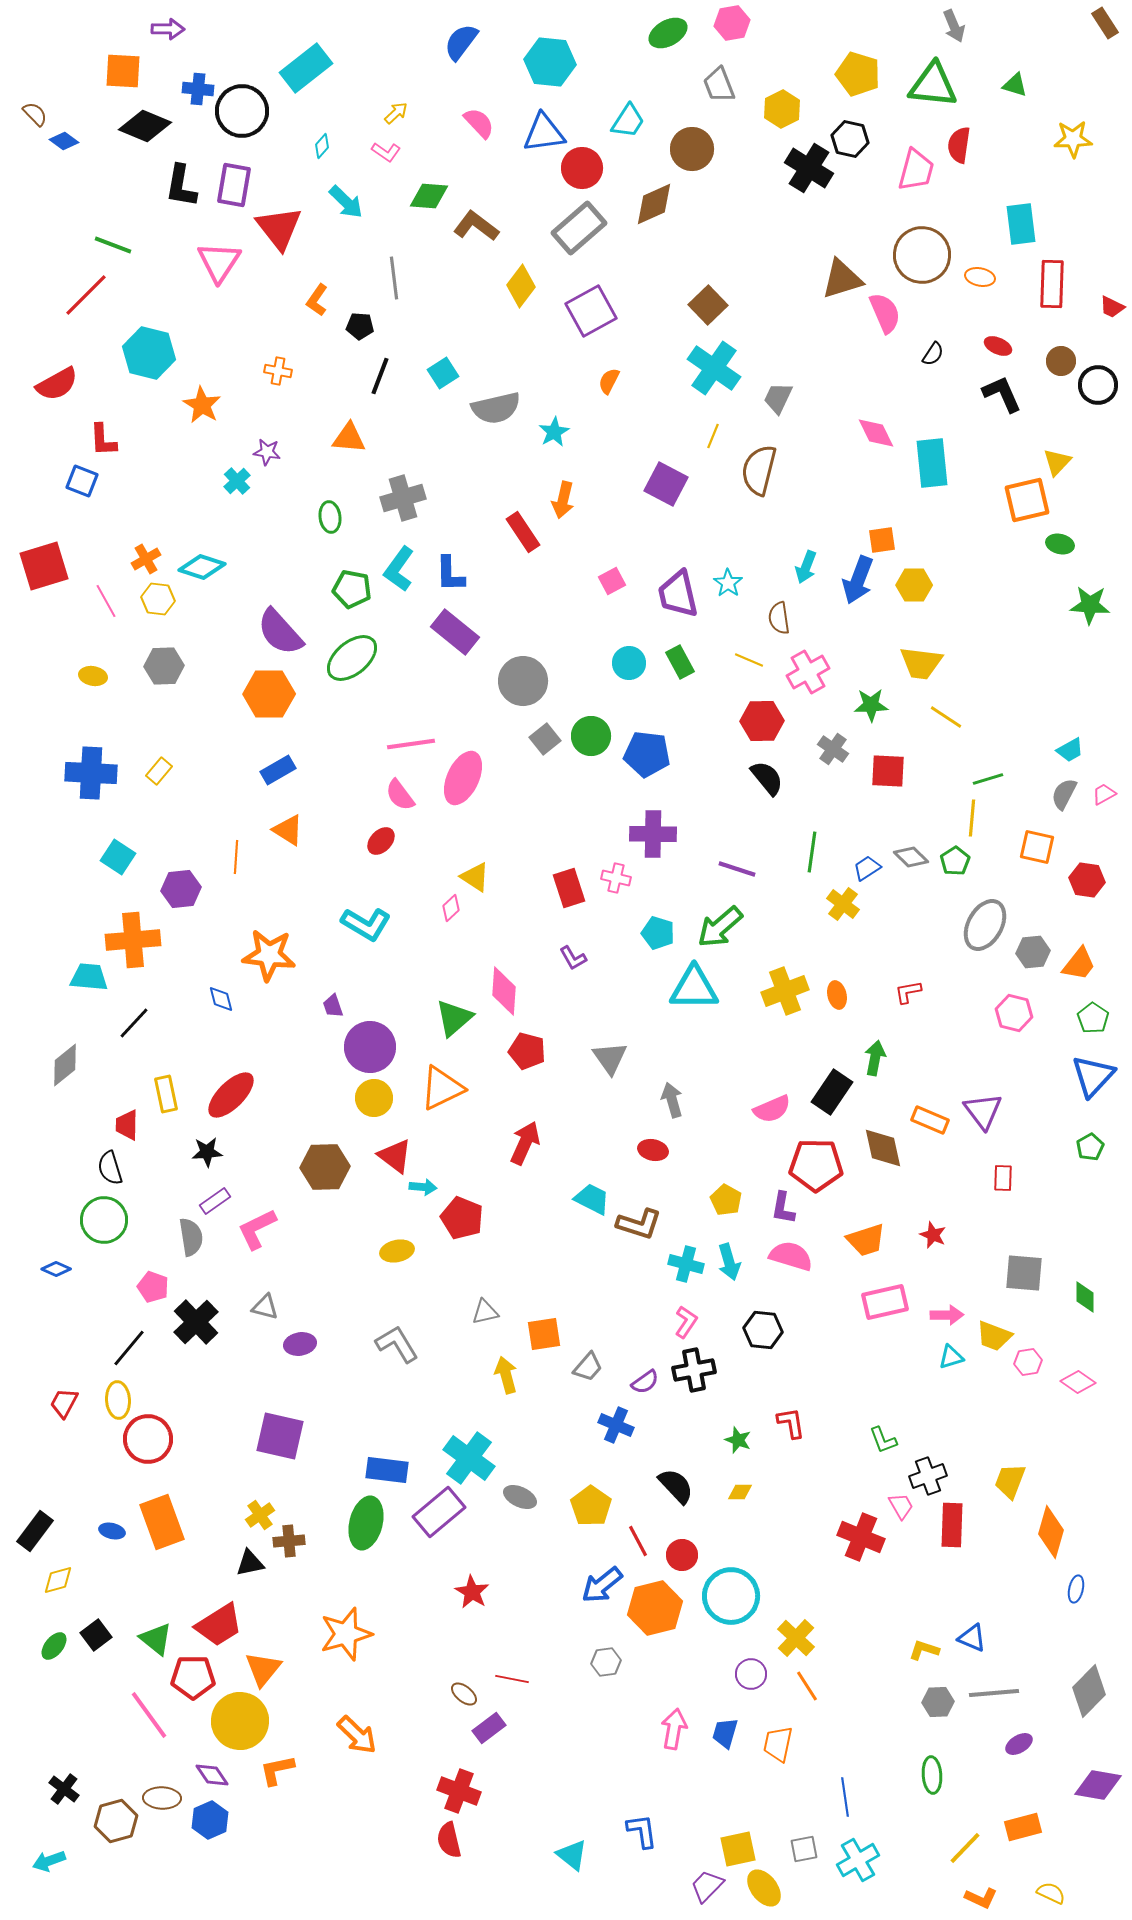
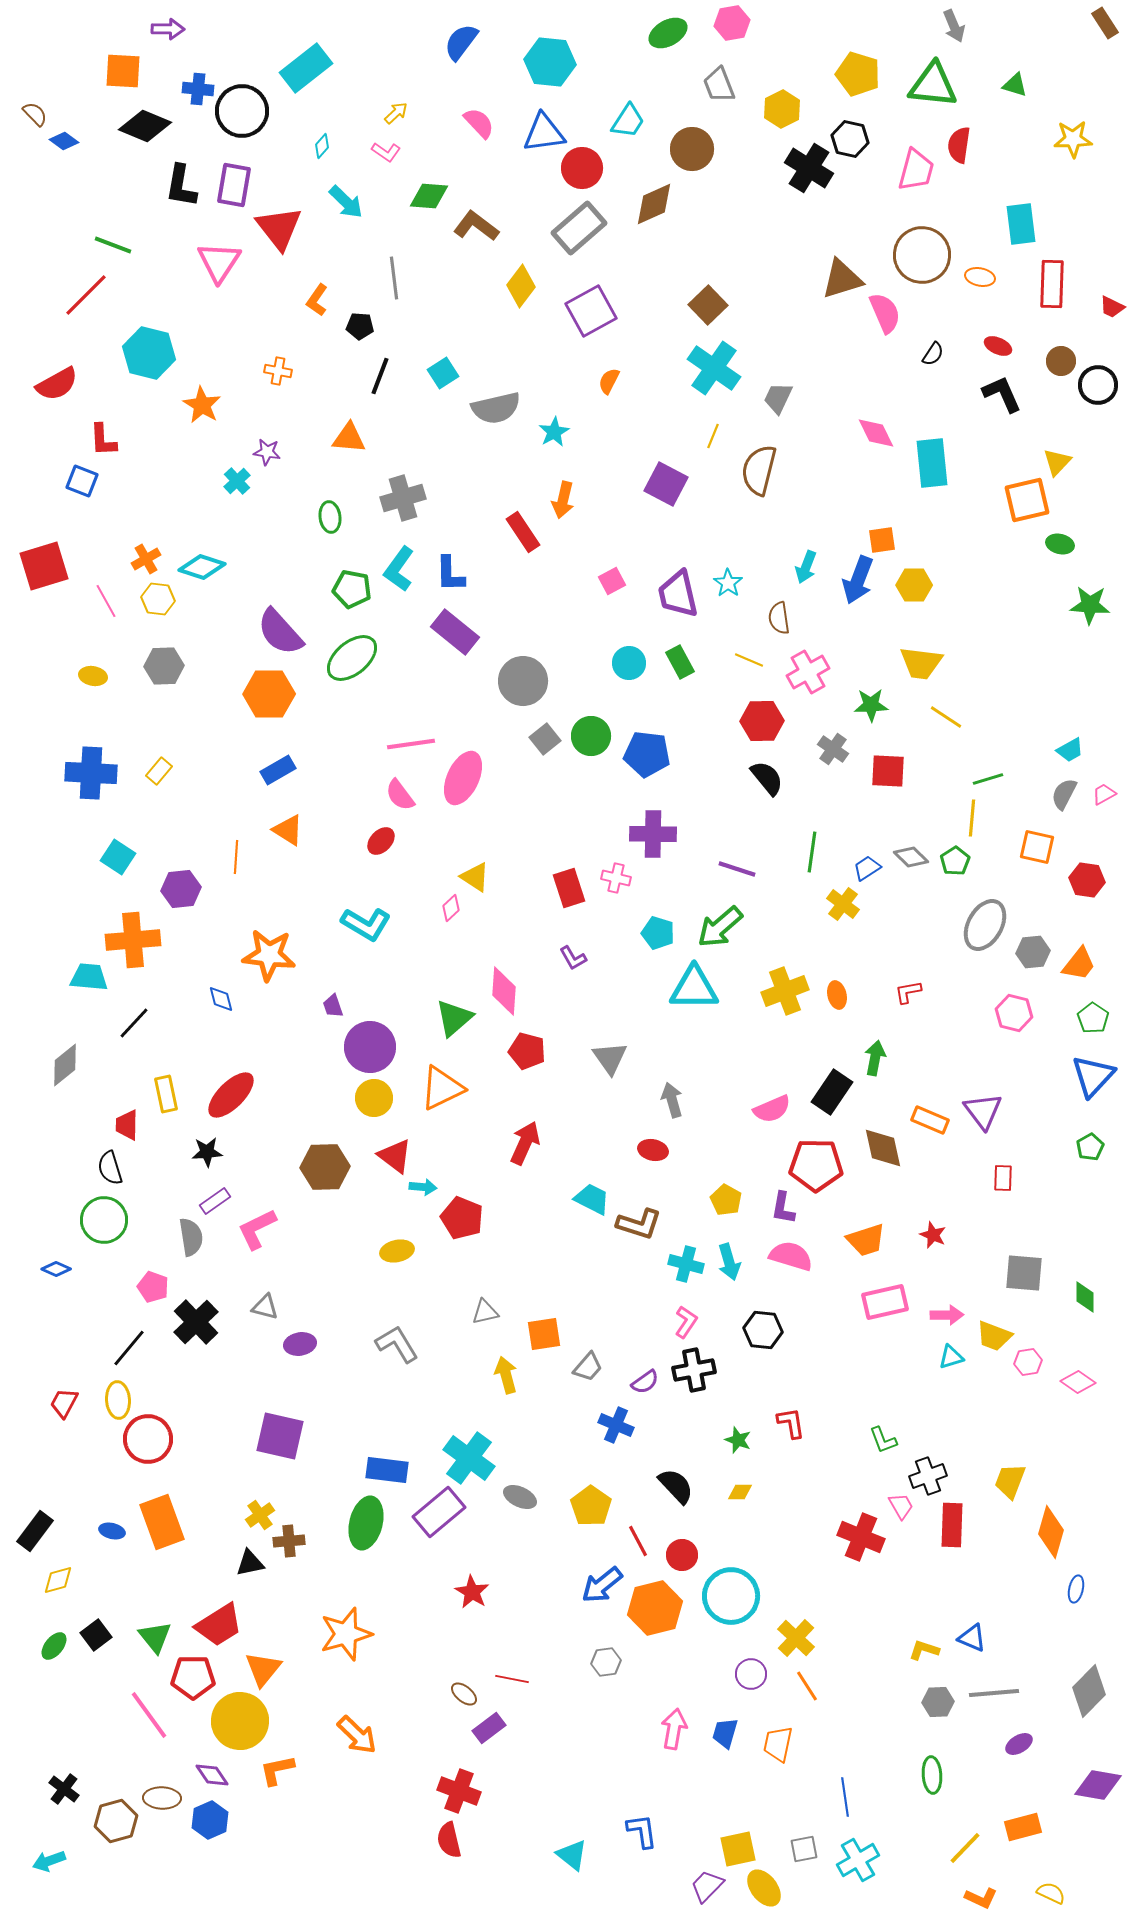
green triangle at (156, 1639): moved 1 px left, 2 px up; rotated 12 degrees clockwise
